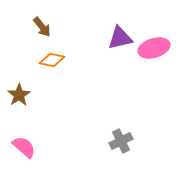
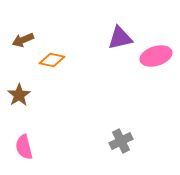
brown arrow: moved 19 px left, 13 px down; rotated 105 degrees clockwise
pink ellipse: moved 2 px right, 8 px down
pink semicircle: rotated 145 degrees counterclockwise
